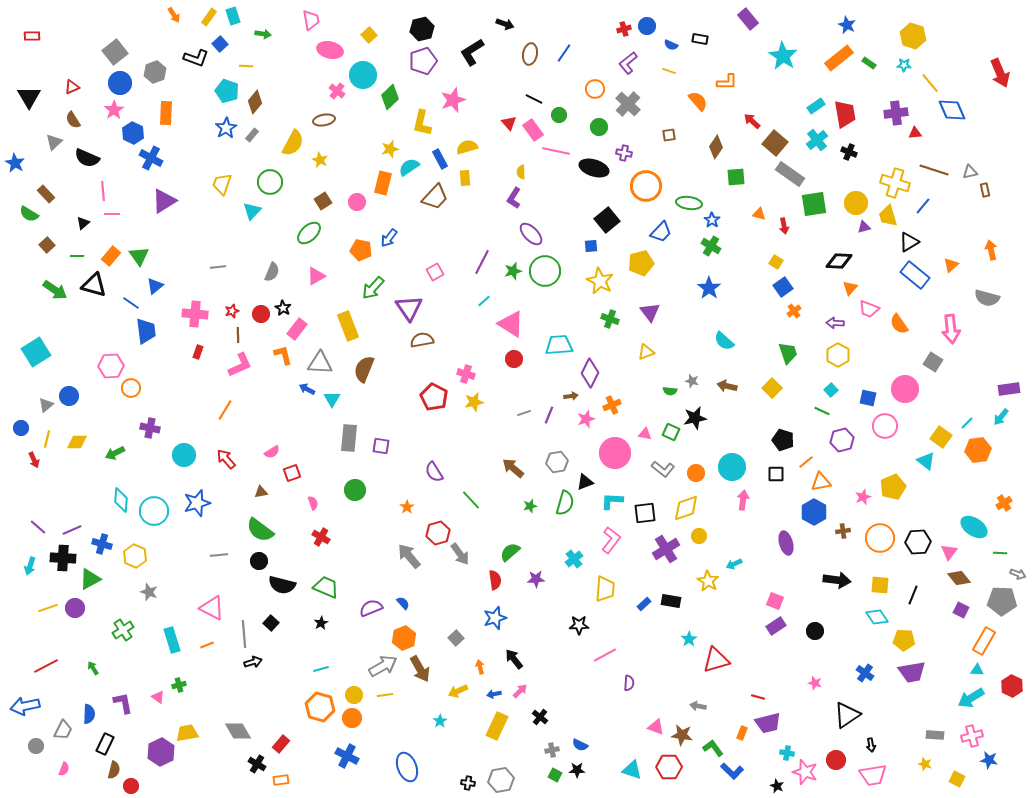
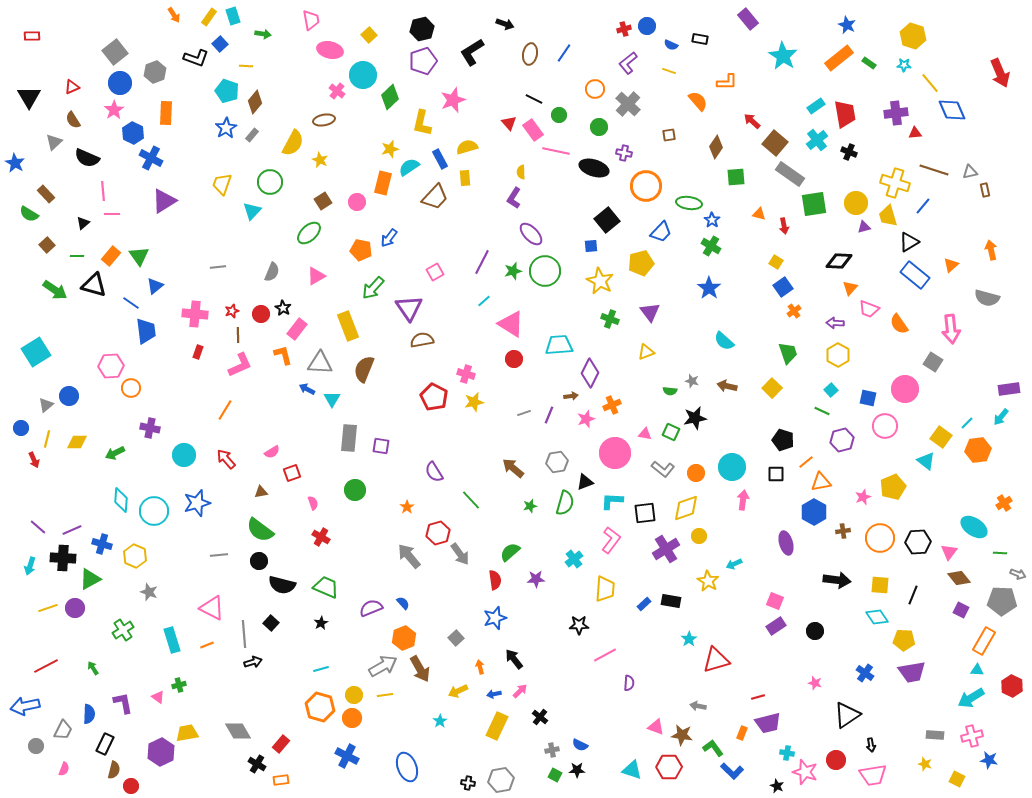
red line at (758, 697): rotated 32 degrees counterclockwise
